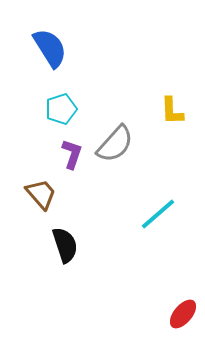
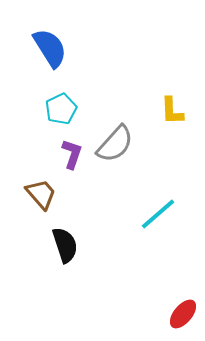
cyan pentagon: rotated 8 degrees counterclockwise
